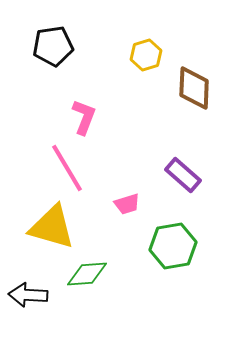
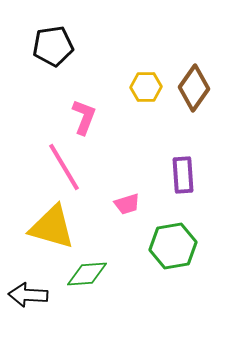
yellow hexagon: moved 32 px down; rotated 16 degrees clockwise
brown diamond: rotated 33 degrees clockwise
pink line: moved 3 px left, 1 px up
purple rectangle: rotated 45 degrees clockwise
